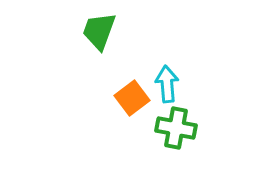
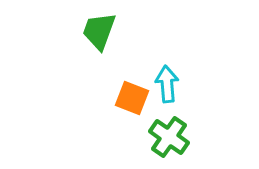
orange square: rotated 32 degrees counterclockwise
green cross: moved 7 px left, 9 px down; rotated 24 degrees clockwise
